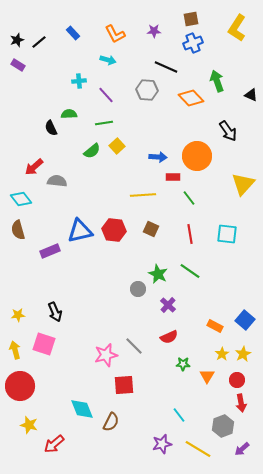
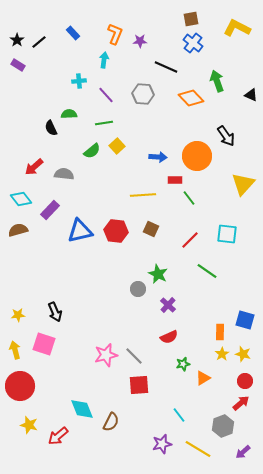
yellow L-shape at (237, 28): rotated 84 degrees clockwise
purple star at (154, 31): moved 14 px left, 10 px down
orange L-shape at (115, 34): rotated 130 degrees counterclockwise
black star at (17, 40): rotated 16 degrees counterclockwise
blue cross at (193, 43): rotated 30 degrees counterclockwise
cyan arrow at (108, 60): moved 4 px left; rotated 98 degrees counterclockwise
gray hexagon at (147, 90): moved 4 px left, 4 px down
black arrow at (228, 131): moved 2 px left, 5 px down
red rectangle at (173, 177): moved 2 px right, 3 px down
gray semicircle at (57, 181): moved 7 px right, 7 px up
brown semicircle at (18, 230): rotated 90 degrees clockwise
red hexagon at (114, 230): moved 2 px right, 1 px down
red line at (190, 234): moved 6 px down; rotated 54 degrees clockwise
purple rectangle at (50, 251): moved 41 px up; rotated 24 degrees counterclockwise
green line at (190, 271): moved 17 px right
blue square at (245, 320): rotated 24 degrees counterclockwise
orange rectangle at (215, 326): moved 5 px right, 6 px down; rotated 63 degrees clockwise
gray line at (134, 346): moved 10 px down
yellow star at (243, 354): rotated 28 degrees counterclockwise
green star at (183, 364): rotated 16 degrees counterclockwise
orange triangle at (207, 376): moved 4 px left, 2 px down; rotated 28 degrees clockwise
red circle at (237, 380): moved 8 px right, 1 px down
red square at (124, 385): moved 15 px right
red arrow at (241, 403): rotated 120 degrees counterclockwise
red arrow at (54, 444): moved 4 px right, 8 px up
purple arrow at (242, 449): moved 1 px right, 3 px down
